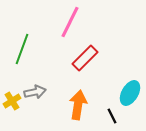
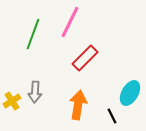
green line: moved 11 px right, 15 px up
gray arrow: rotated 105 degrees clockwise
